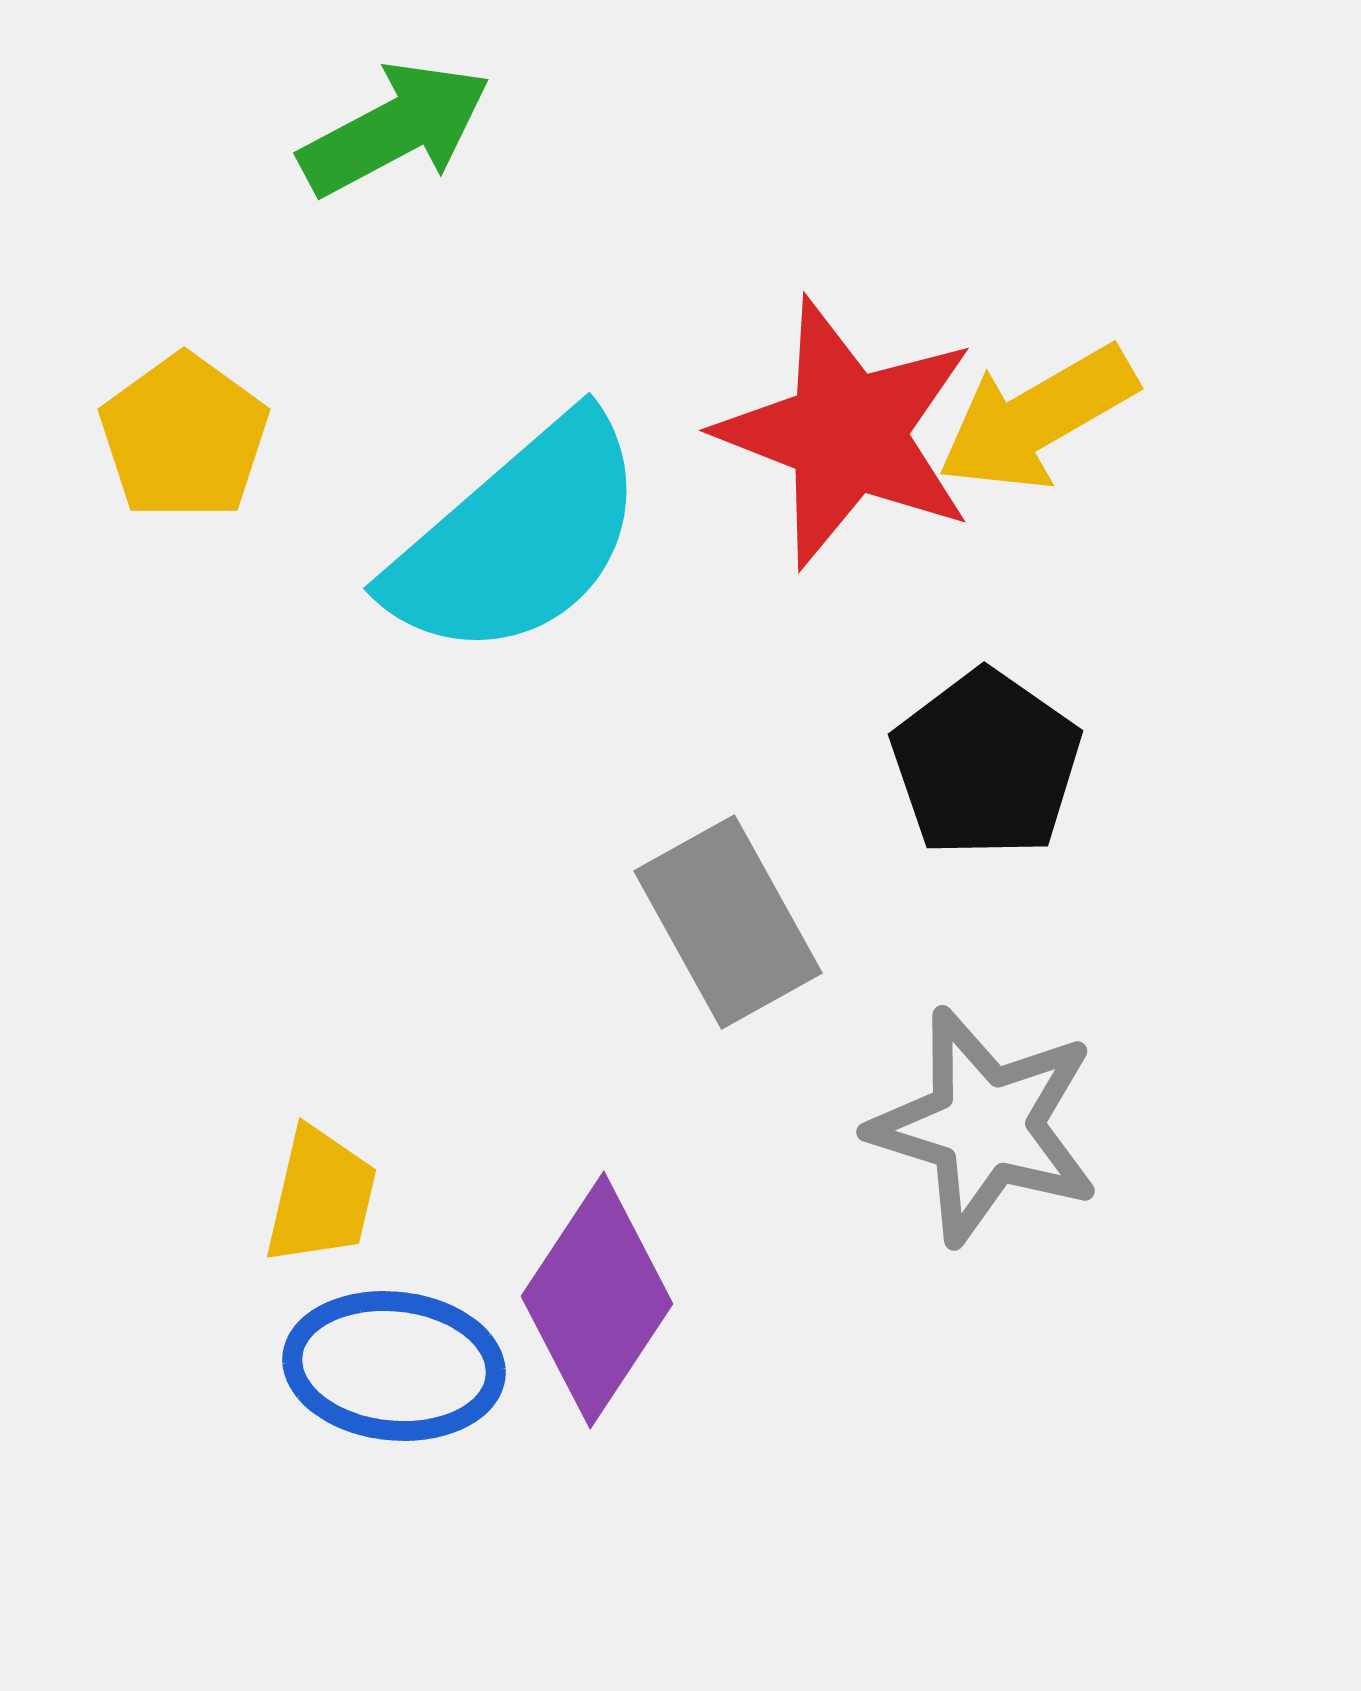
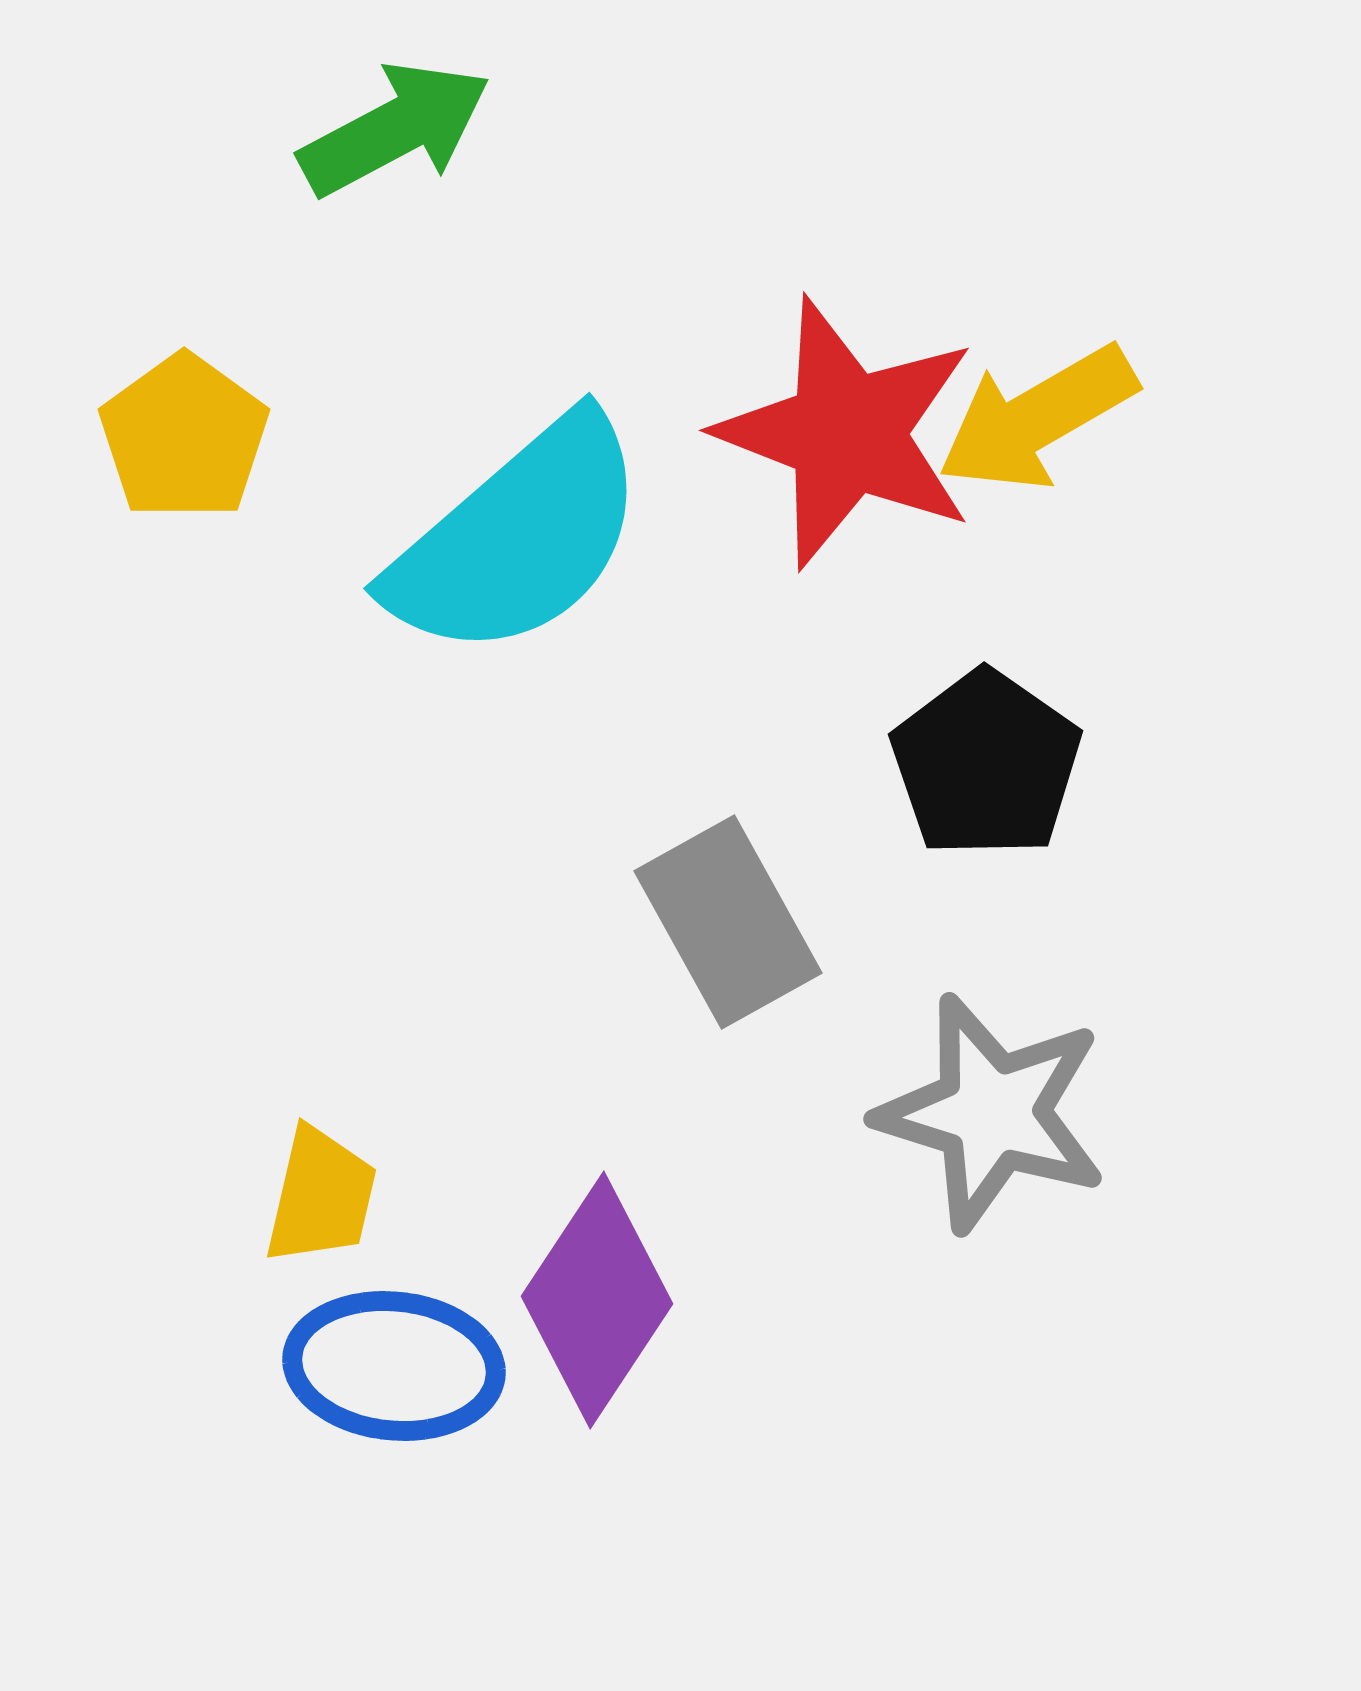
gray star: moved 7 px right, 13 px up
